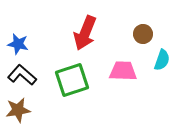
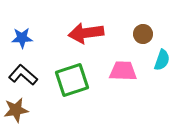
red arrow: moved 1 px right; rotated 60 degrees clockwise
blue star: moved 4 px right, 6 px up; rotated 15 degrees counterclockwise
black L-shape: moved 1 px right
brown star: moved 2 px left
